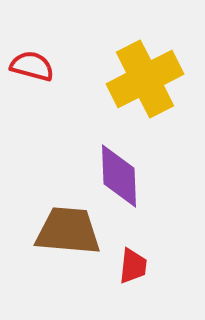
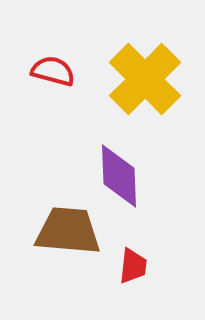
red semicircle: moved 21 px right, 5 px down
yellow cross: rotated 18 degrees counterclockwise
